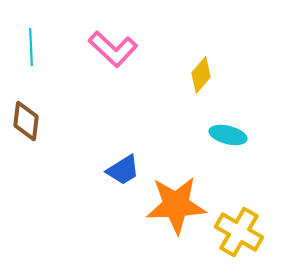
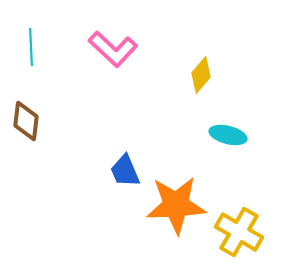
blue trapezoid: moved 2 px right, 1 px down; rotated 99 degrees clockwise
